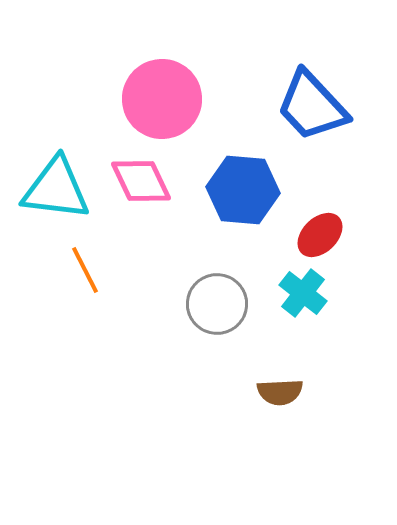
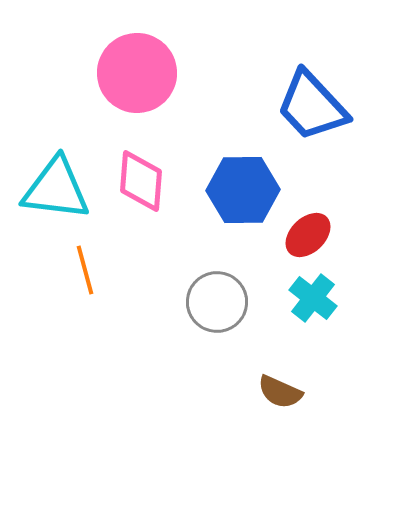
pink circle: moved 25 px left, 26 px up
pink diamond: rotated 30 degrees clockwise
blue hexagon: rotated 6 degrees counterclockwise
red ellipse: moved 12 px left
orange line: rotated 12 degrees clockwise
cyan cross: moved 10 px right, 5 px down
gray circle: moved 2 px up
brown semicircle: rotated 27 degrees clockwise
